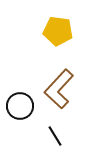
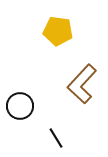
brown L-shape: moved 23 px right, 5 px up
black line: moved 1 px right, 2 px down
